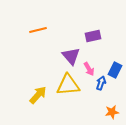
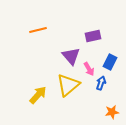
blue rectangle: moved 5 px left, 8 px up
yellow triangle: rotated 35 degrees counterclockwise
